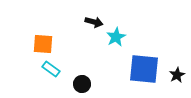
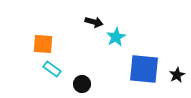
cyan rectangle: moved 1 px right
